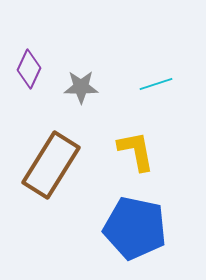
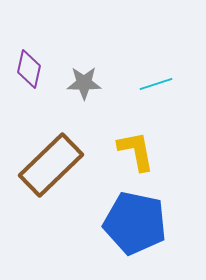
purple diamond: rotated 12 degrees counterclockwise
gray star: moved 3 px right, 4 px up
brown rectangle: rotated 14 degrees clockwise
blue pentagon: moved 5 px up
